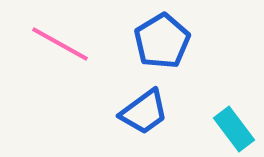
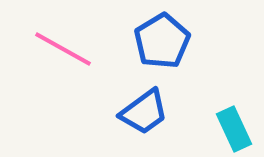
pink line: moved 3 px right, 5 px down
cyan rectangle: rotated 12 degrees clockwise
